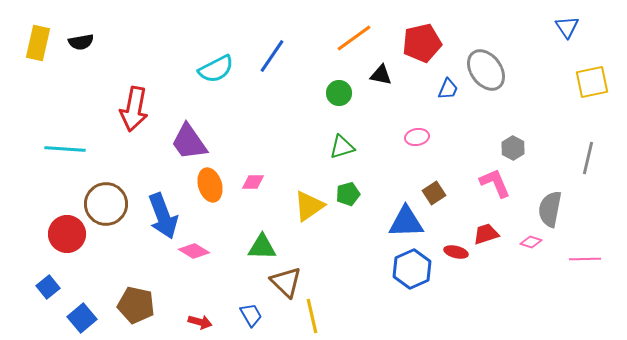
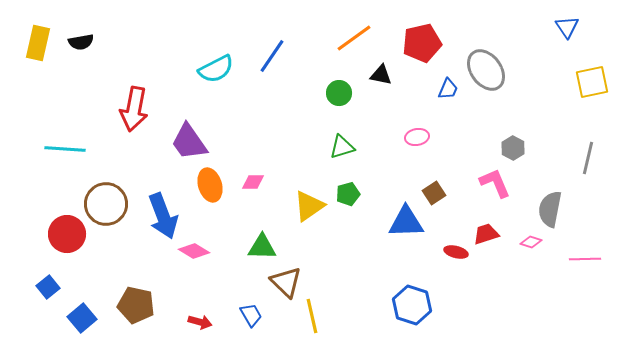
blue hexagon at (412, 269): moved 36 px down; rotated 18 degrees counterclockwise
